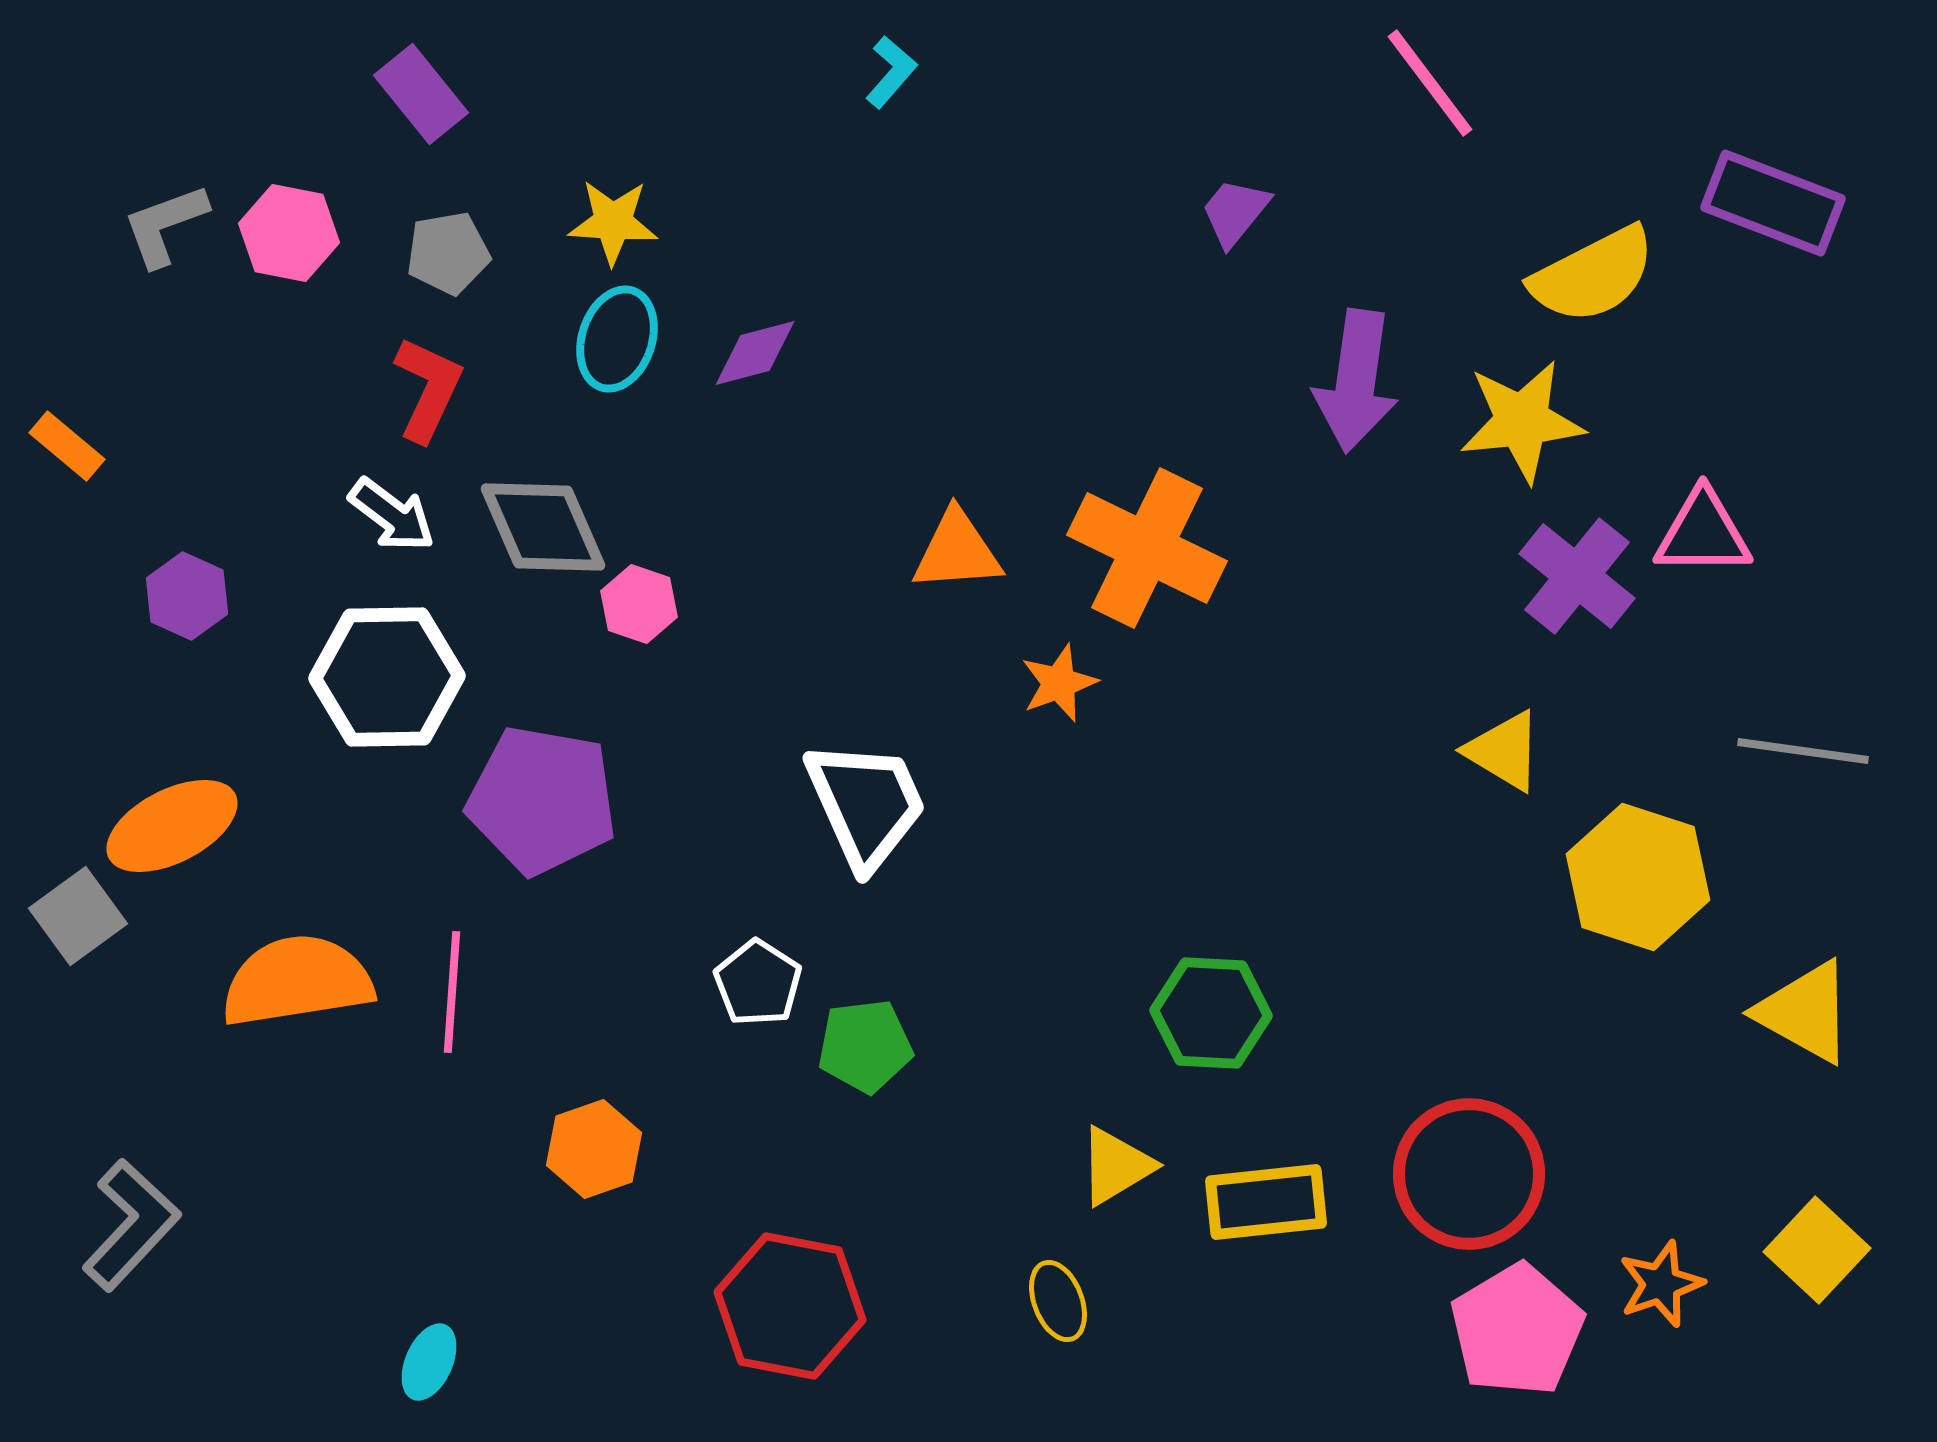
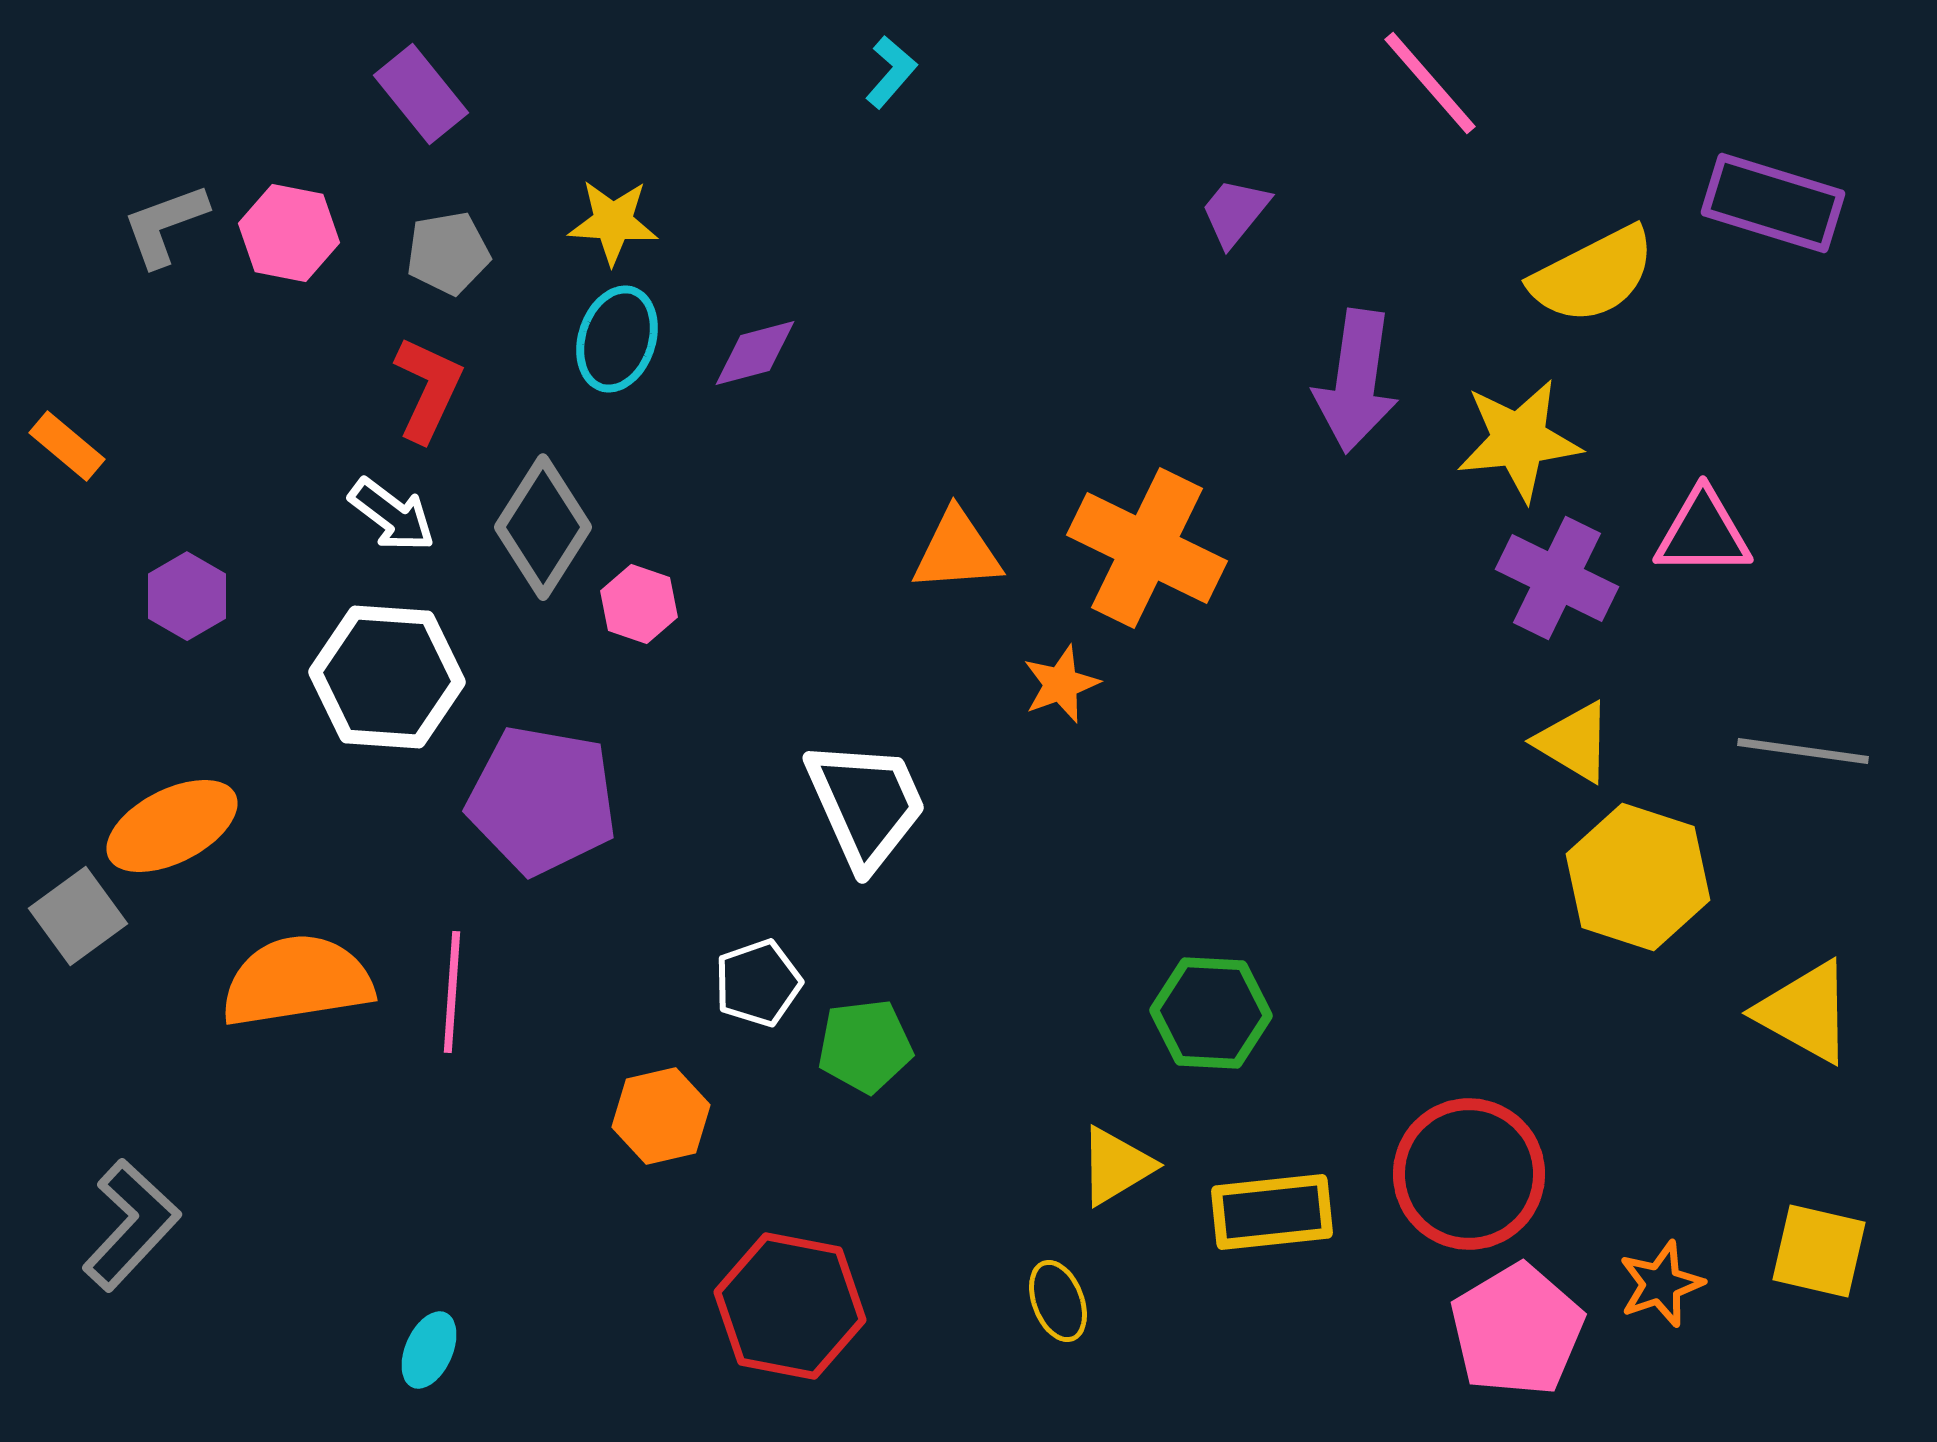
pink line at (1430, 83): rotated 4 degrees counterclockwise
purple rectangle at (1773, 203): rotated 4 degrees counterclockwise
yellow star at (1522, 421): moved 3 px left, 19 px down
gray diamond at (543, 527): rotated 56 degrees clockwise
purple cross at (1577, 576): moved 20 px left, 2 px down; rotated 13 degrees counterclockwise
purple hexagon at (187, 596): rotated 6 degrees clockwise
white hexagon at (387, 677): rotated 5 degrees clockwise
orange star at (1059, 683): moved 2 px right, 1 px down
yellow triangle at (1504, 751): moved 70 px right, 9 px up
white pentagon at (758, 983): rotated 20 degrees clockwise
orange hexagon at (594, 1149): moved 67 px right, 33 px up; rotated 6 degrees clockwise
yellow rectangle at (1266, 1202): moved 6 px right, 10 px down
yellow square at (1817, 1250): moved 2 px right, 1 px down; rotated 30 degrees counterclockwise
cyan ellipse at (429, 1362): moved 12 px up
